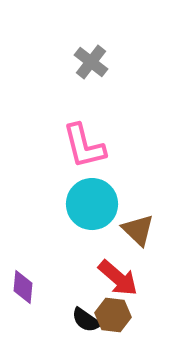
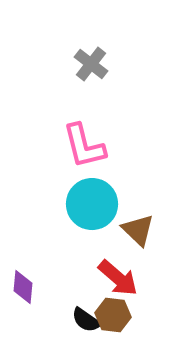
gray cross: moved 2 px down
